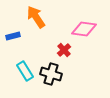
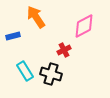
pink diamond: moved 3 px up; rotated 35 degrees counterclockwise
red cross: rotated 16 degrees clockwise
